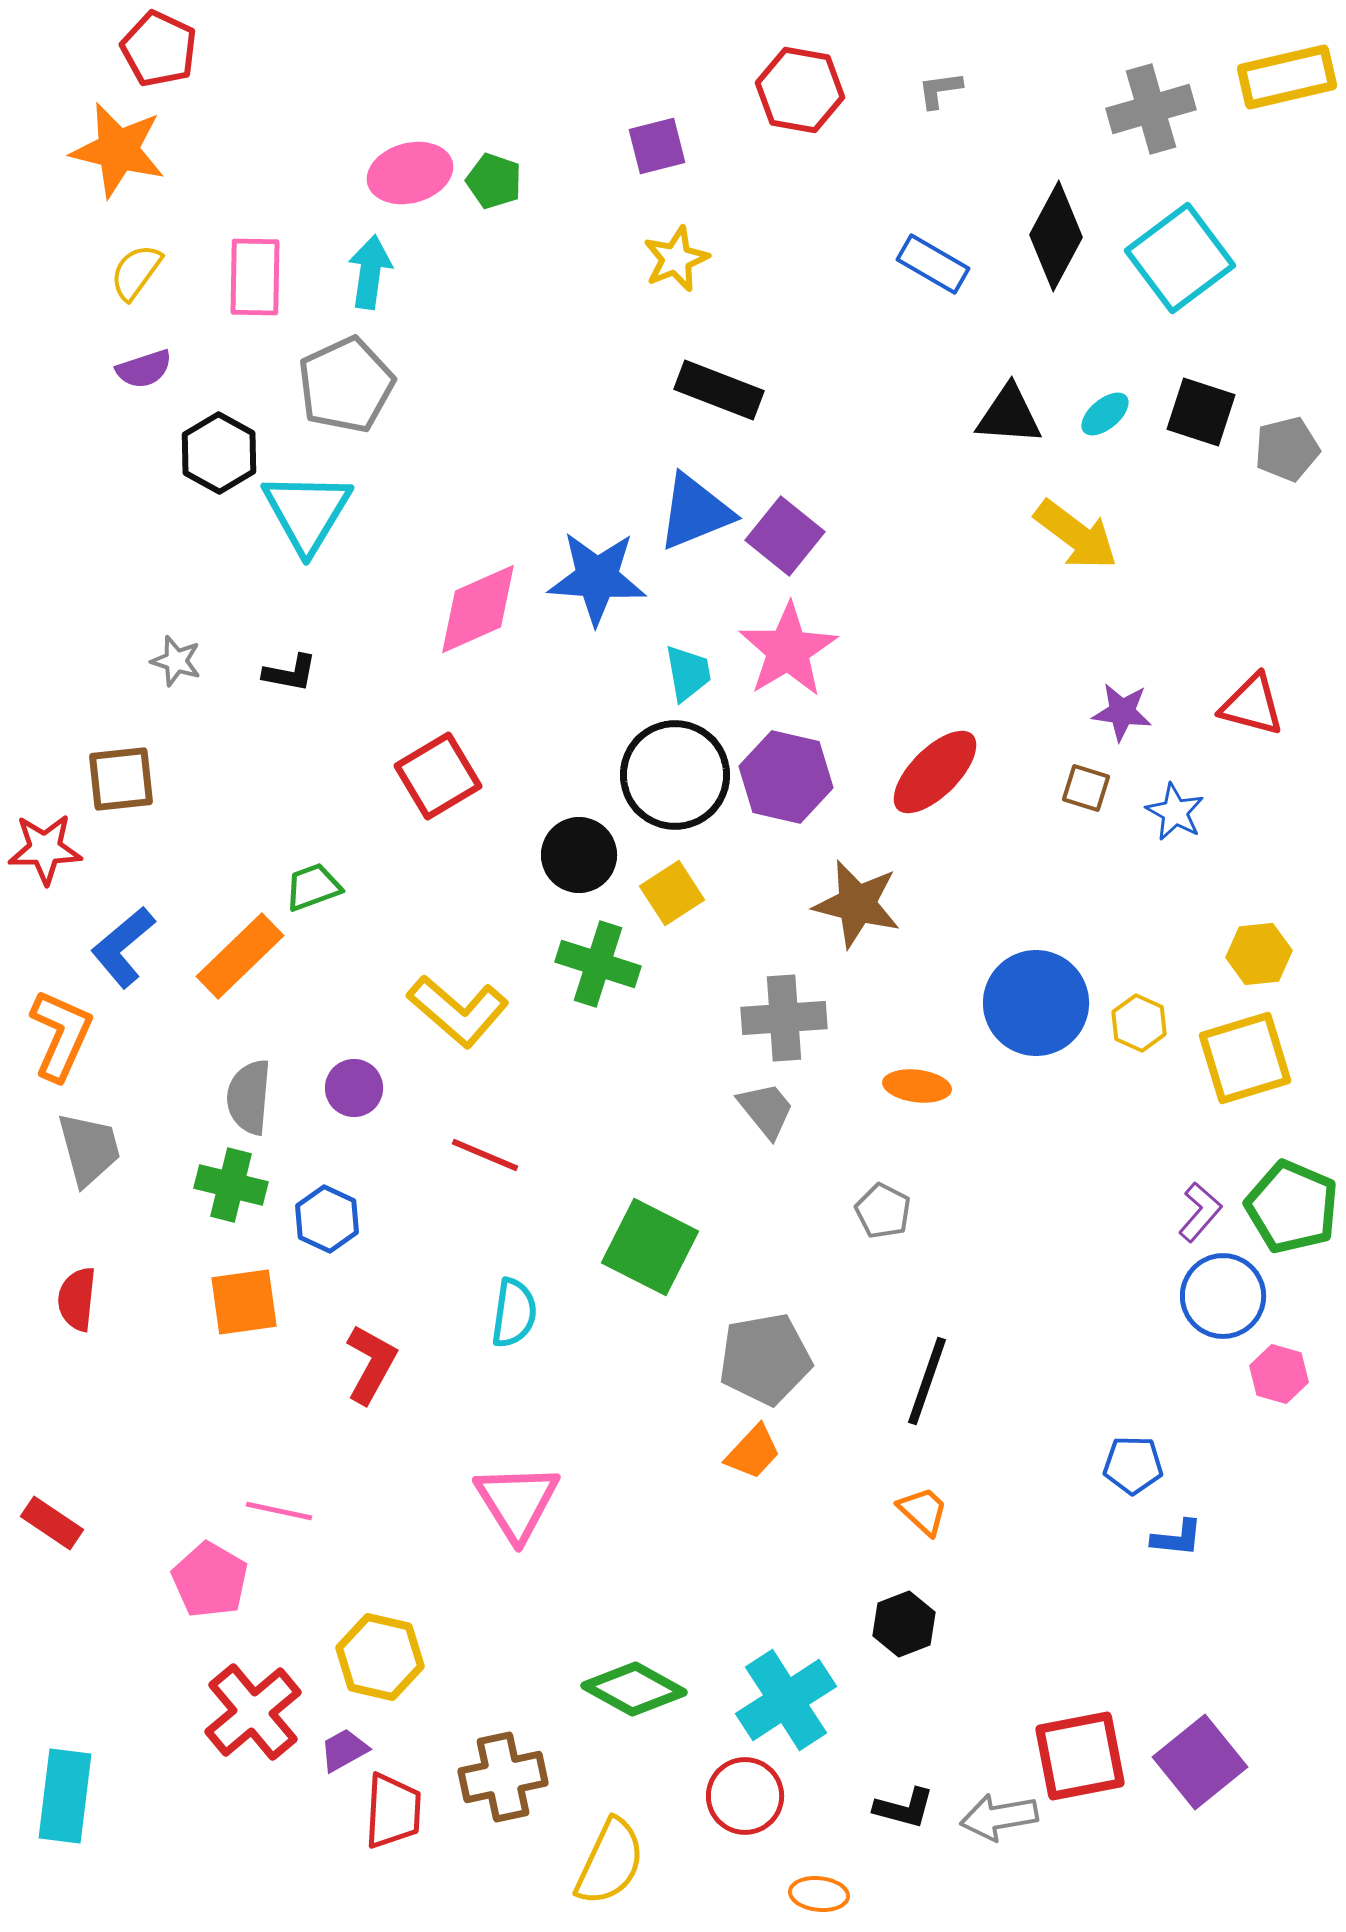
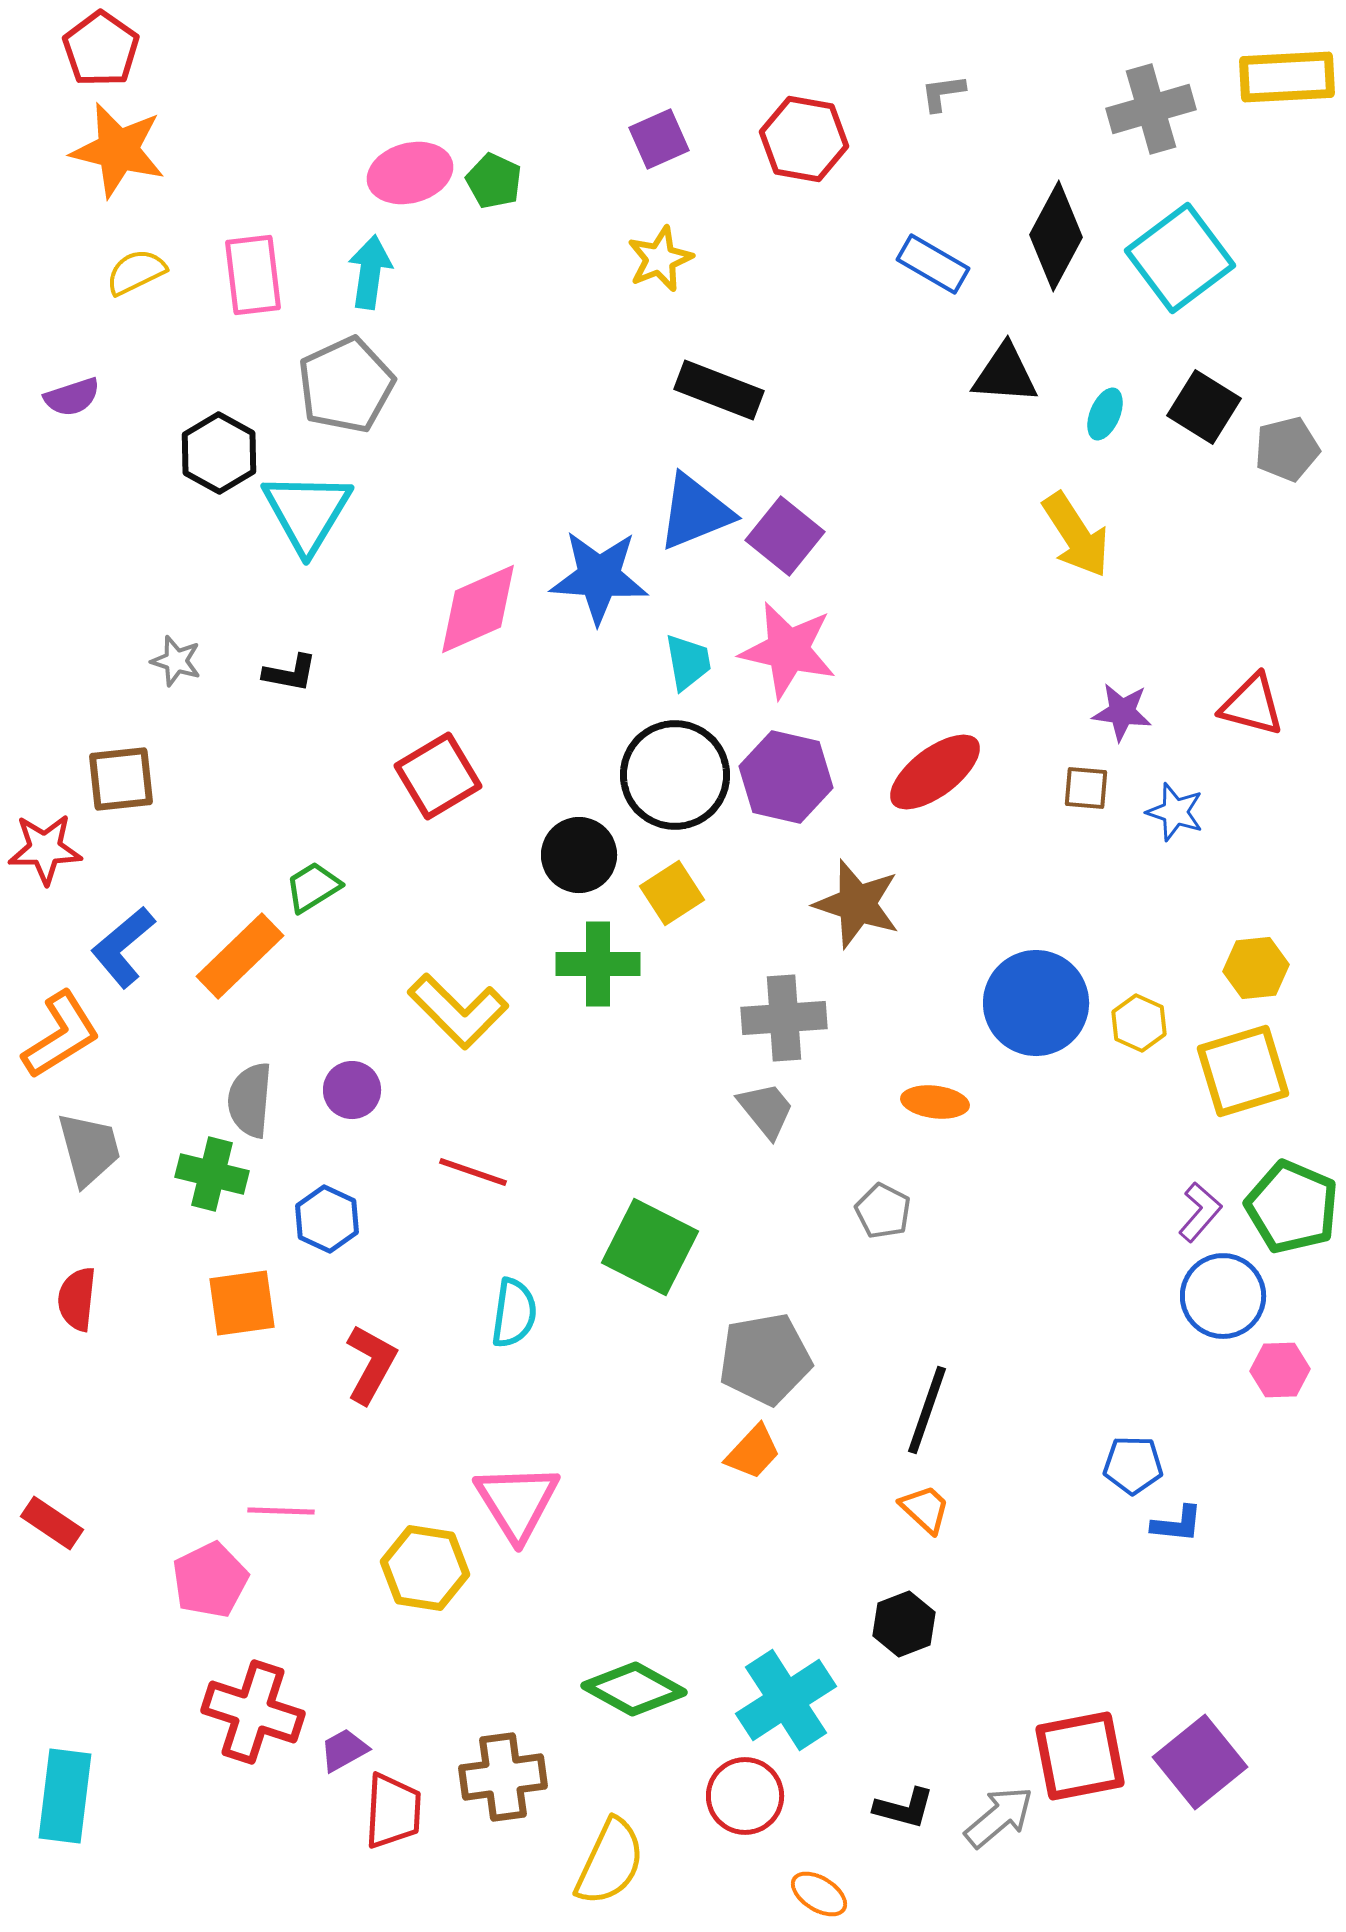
red pentagon at (159, 49): moved 58 px left; rotated 10 degrees clockwise
yellow rectangle at (1287, 77): rotated 10 degrees clockwise
red hexagon at (800, 90): moved 4 px right, 49 px down
gray L-shape at (940, 90): moved 3 px right, 3 px down
purple square at (657, 146): moved 2 px right, 7 px up; rotated 10 degrees counterclockwise
green pentagon at (494, 181): rotated 6 degrees clockwise
yellow star at (676, 259): moved 16 px left
yellow semicircle at (136, 272): rotated 28 degrees clockwise
pink rectangle at (255, 277): moved 2 px left, 2 px up; rotated 8 degrees counterclockwise
purple semicircle at (144, 369): moved 72 px left, 28 px down
black square at (1201, 412): moved 3 px right, 5 px up; rotated 14 degrees clockwise
cyan ellipse at (1105, 414): rotated 27 degrees counterclockwise
black triangle at (1009, 415): moved 4 px left, 41 px up
yellow arrow at (1076, 535): rotated 20 degrees clockwise
blue star at (597, 578): moved 2 px right, 1 px up
pink star at (788, 650): rotated 28 degrees counterclockwise
cyan trapezoid at (688, 673): moved 11 px up
red ellipse at (935, 772): rotated 8 degrees clockwise
brown square at (1086, 788): rotated 12 degrees counterclockwise
blue star at (1175, 812): rotated 10 degrees counterclockwise
green trapezoid at (313, 887): rotated 12 degrees counterclockwise
brown star at (857, 904): rotated 4 degrees clockwise
yellow hexagon at (1259, 954): moved 3 px left, 14 px down
green cross at (598, 964): rotated 18 degrees counterclockwise
yellow L-shape at (458, 1011): rotated 4 degrees clockwise
orange L-shape at (61, 1035): rotated 34 degrees clockwise
yellow square at (1245, 1058): moved 2 px left, 13 px down
orange ellipse at (917, 1086): moved 18 px right, 16 px down
purple circle at (354, 1088): moved 2 px left, 2 px down
gray semicircle at (249, 1097): moved 1 px right, 3 px down
red line at (485, 1155): moved 12 px left, 17 px down; rotated 4 degrees counterclockwise
green cross at (231, 1185): moved 19 px left, 11 px up
orange square at (244, 1302): moved 2 px left, 1 px down
pink hexagon at (1279, 1374): moved 1 px right, 4 px up; rotated 18 degrees counterclockwise
black line at (927, 1381): moved 29 px down
pink line at (279, 1511): moved 2 px right; rotated 10 degrees counterclockwise
orange trapezoid at (923, 1511): moved 2 px right, 2 px up
blue L-shape at (1177, 1538): moved 14 px up
pink pentagon at (210, 1580): rotated 16 degrees clockwise
yellow hexagon at (380, 1657): moved 45 px right, 89 px up; rotated 4 degrees counterclockwise
red cross at (253, 1712): rotated 32 degrees counterclockwise
brown cross at (503, 1777): rotated 4 degrees clockwise
gray arrow at (999, 1817): rotated 150 degrees clockwise
orange ellipse at (819, 1894): rotated 26 degrees clockwise
